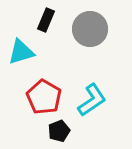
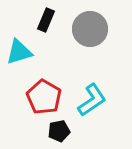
cyan triangle: moved 2 px left
black pentagon: rotated 10 degrees clockwise
